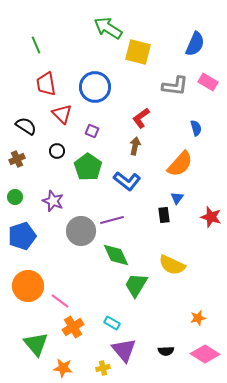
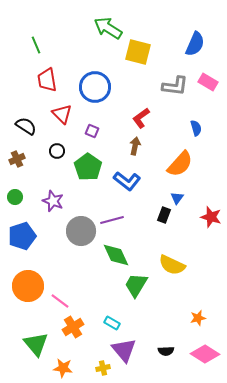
red trapezoid at (46, 84): moved 1 px right, 4 px up
black rectangle at (164, 215): rotated 28 degrees clockwise
